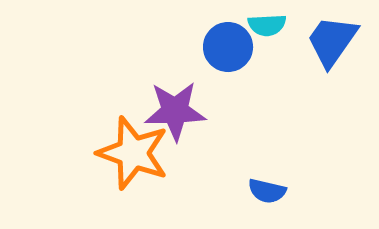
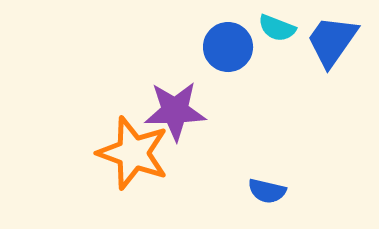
cyan semicircle: moved 10 px right, 3 px down; rotated 24 degrees clockwise
